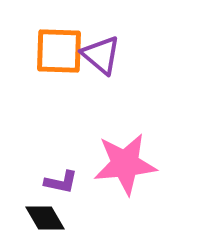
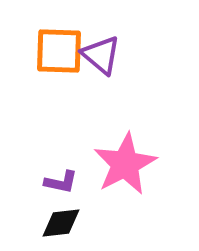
pink star: rotated 22 degrees counterclockwise
black diamond: moved 16 px right, 5 px down; rotated 66 degrees counterclockwise
